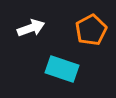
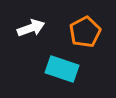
orange pentagon: moved 6 px left, 2 px down
